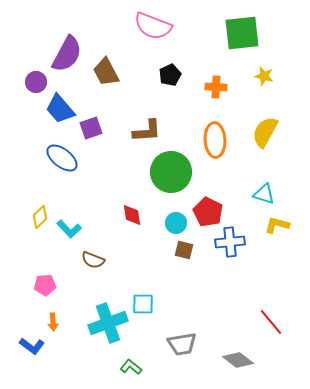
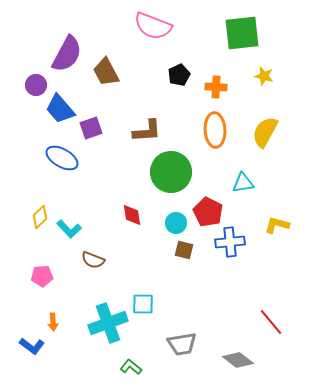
black pentagon: moved 9 px right
purple circle: moved 3 px down
orange ellipse: moved 10 px up
blue ellipse: rotated 8 degrees counterclockwise
cyan triangle: moved 21 px left, 11 px up; rotated 25 degrees counterclockwise
pink pentagon: moved 3 px left, 9 px up
